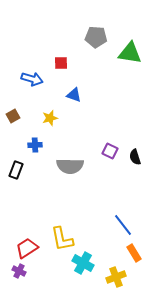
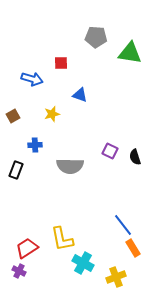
blue triangle: moved 6 px right
yellow star: moved 2 px right, 4 px up
orange rectangle: moved 1 px left, 5 px up
